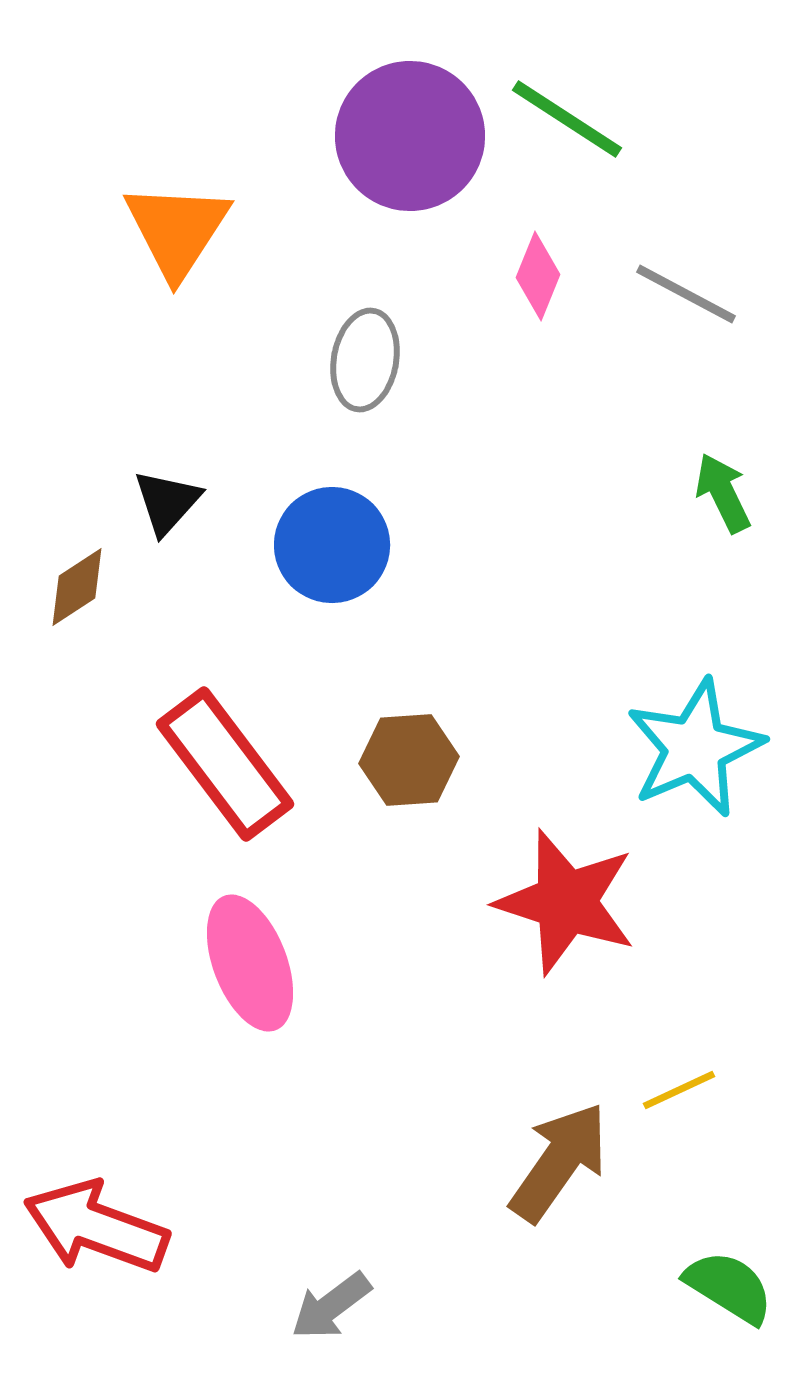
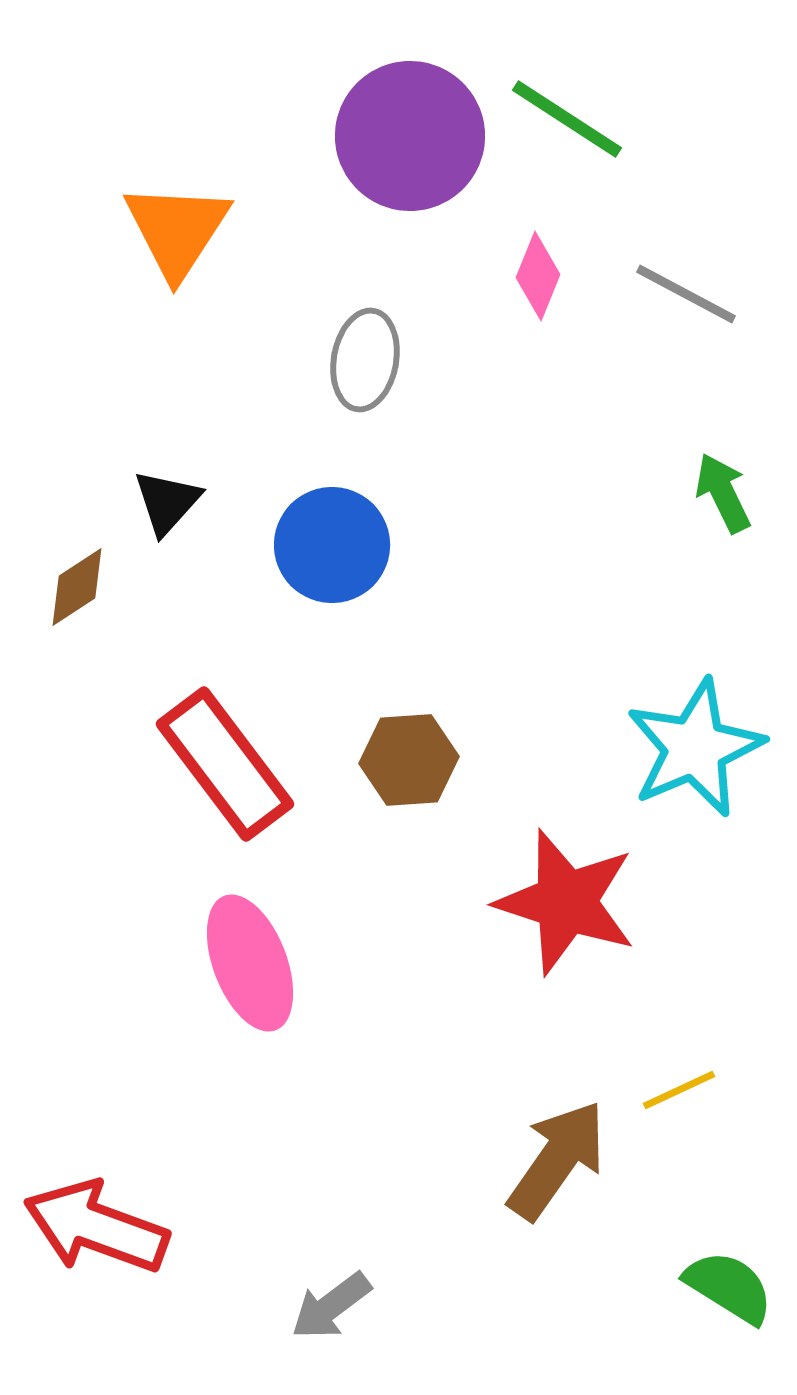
brown arrow: moved 2 px left, 2 px up
